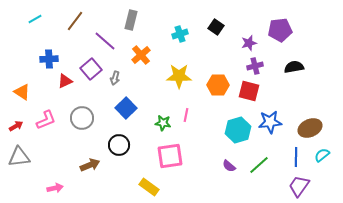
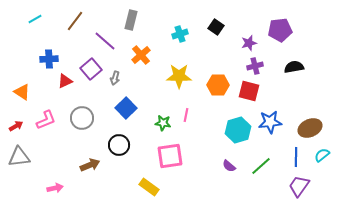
green line: moved 2 px right, 1 px down
